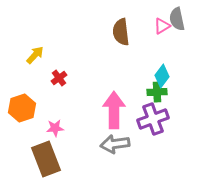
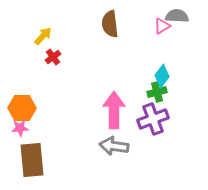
gray semicircle: moved 3 px up; rotated 105 degrees clockwise
brown semicircle: moved 11 px left, 8 px up
yellow arrow: moved 8 px right, 19 px up
red cross: moved 6 px left, 21 px up
green cross: rotated 12 degrees counterclockwise
orange hexagon: rotated 20 degrees clockwise
pink star: moved 35 px left
gray arrow: moved 1 px left, 2 px down; rotated 16 degrees clockwise
brown rectangle: moved 14 px left, 1 px down; rotated 16 degrees clockwise
